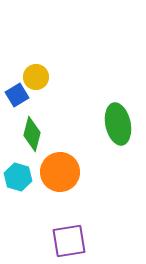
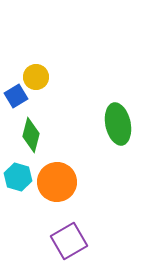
blue square: moved 1 px left, 1 px down
green diamond: moved 1 px left, 1 px down
orange circle: moved 3 px left, 10 px down
purple square: rotated 21 degrees counterclockwise
